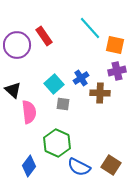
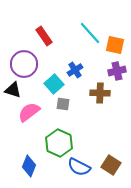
cyan line: moved 5 px down
purple circle: moved 7 px right, 19 px down
blue cross: moved 6 px left, 8 px up
black triangle: rotated 24 degrees counterclockwise
pink semicircle: rotated 120 degrees counterclockwise
green hexagon: moved 2 px right
blue diamond: rotated 15 degrees counterclockwise
